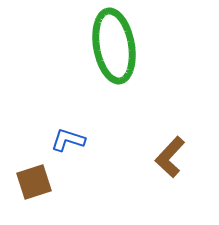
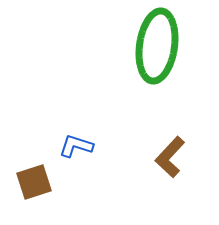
green ellipse: moved 43 px right; rotated 18 degrees clockwise
blue L-shape: moved 8 px right, 6 px down
